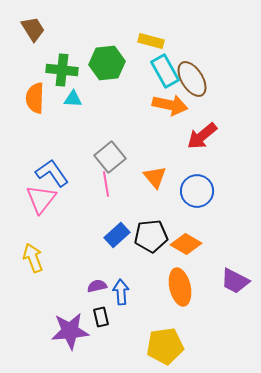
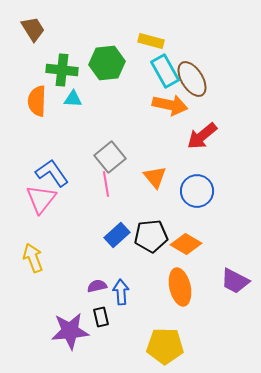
orange semicircle: moved 2 px right, 3 px down
yellow pentagon: rotated 9 degrees clockwise
